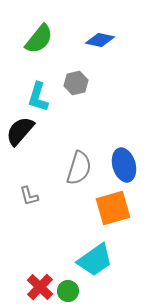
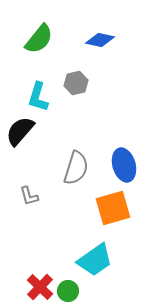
gray semicircle: moved 3 px left
